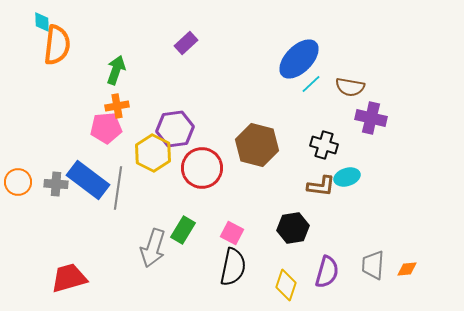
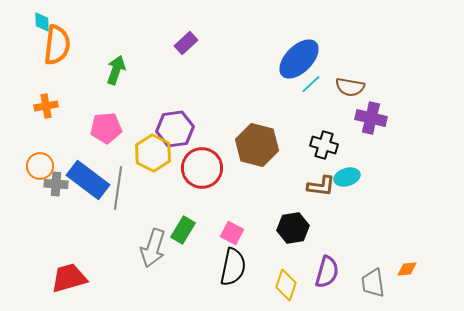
orange cross: moved 71 px left
orange circle: moved 22 px right, 16 px up
gray trapezoid: moved 18 px down; rotated 12 degrees counterclockwise
